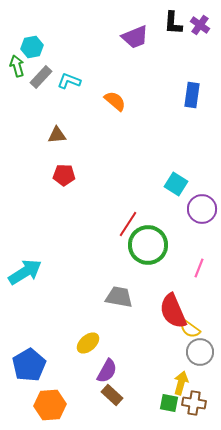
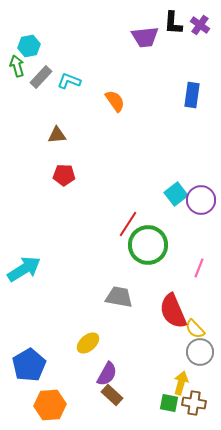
purple trapezoid: moved 10 px right; rotated 16 degrees clockwise
cyan hexagon: moved 3 px left, 1 px up
orange semicircle: rotated 15 degrees clockwise
cyan square: moved 10 px down; rotated 20 degrees clockwise
purple circle: moved 1 px left, 9 px up
cyan arrow: moved 1 px left, 3 px up
yellow semicircle: moved 5 px right; rotated 10 degrees clockwise
purple semicircle: moved 3 px down
